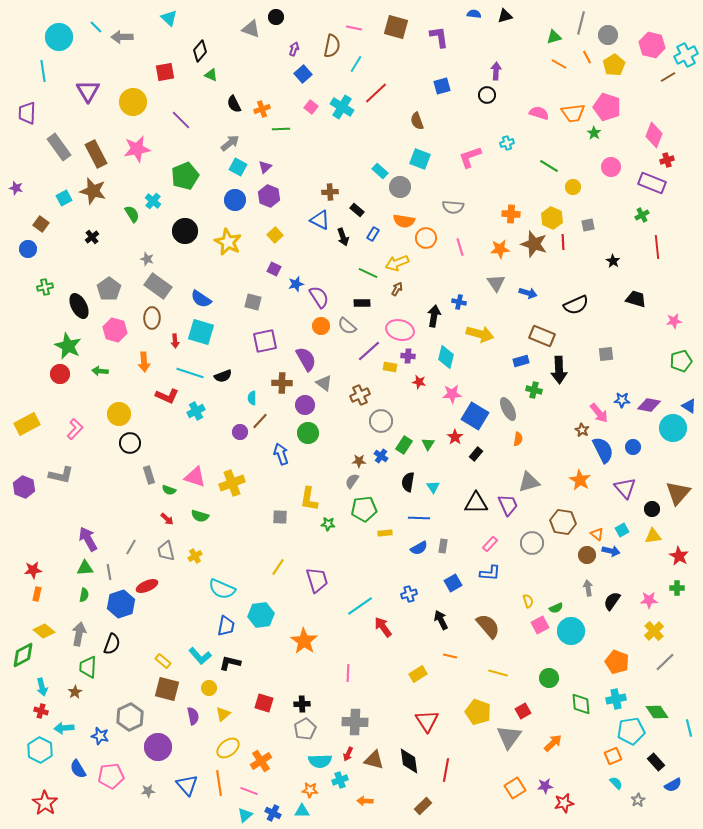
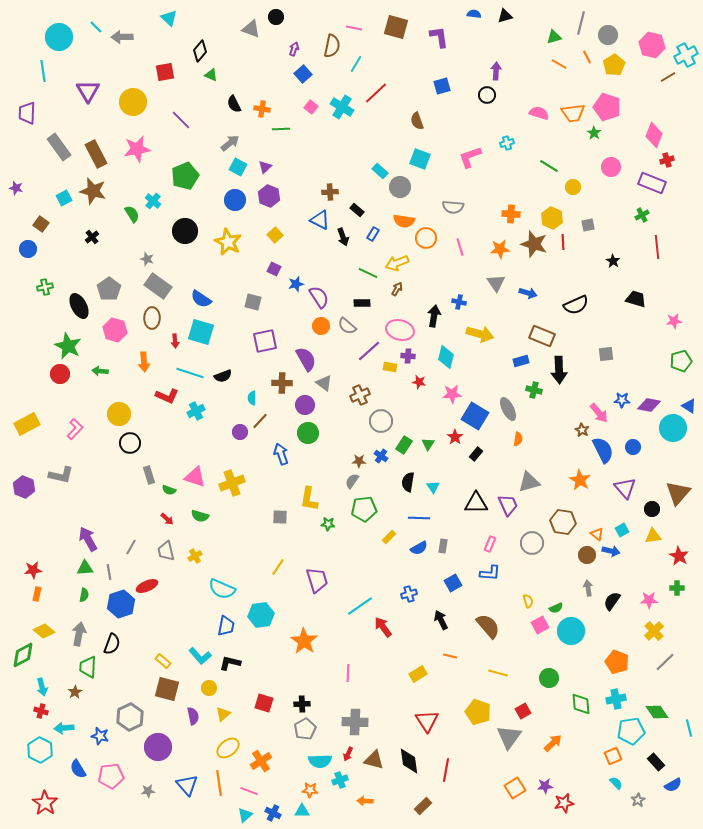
orange cross at (262, 109): rotated 28 degrees clockwise
yellow rectangle at (385, 533): moved 4 px right, 4 px down; rotated 40 degrees counterclockwise
pink rectangle at (490, 544): rotated 21 degrees counterclockwise
